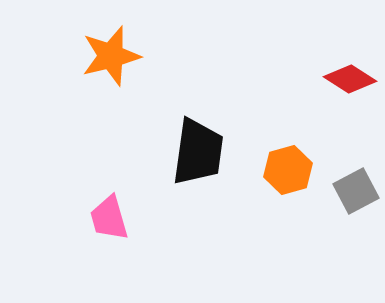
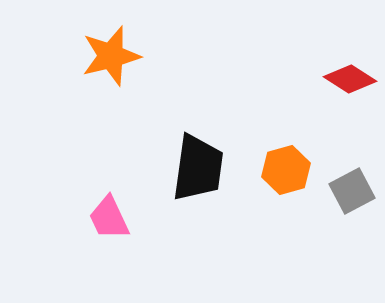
black trapezoid: moved 16 px down
orange hexagon: moved 2 px left
gray square: moved 4 px left
pink trapezoid: rotated 9 degrees counterclockwise
